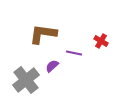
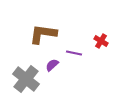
purple semicircle: moved 1 px up
gray cross: moved 1 px up; rotated 12 degrees counterclockwise
